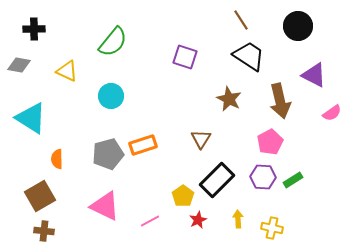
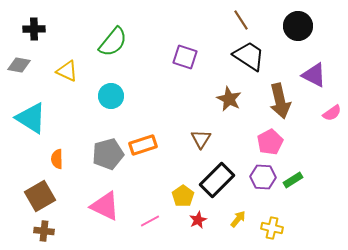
yellow arrow: rotated 42 degrees clockwise
